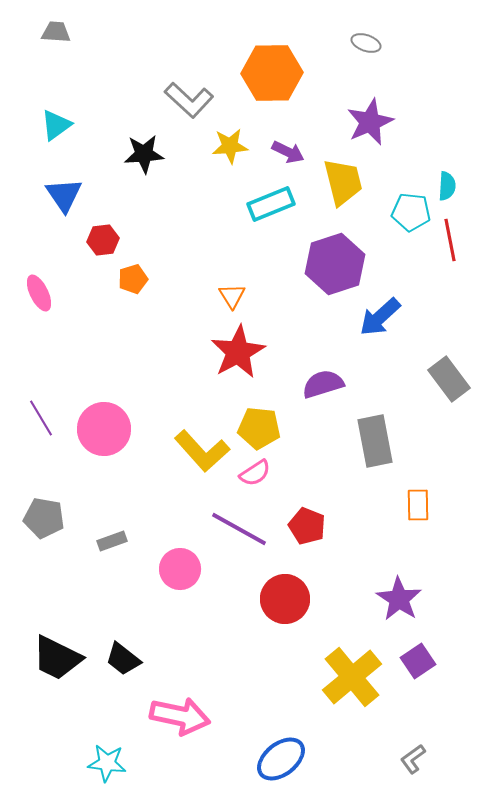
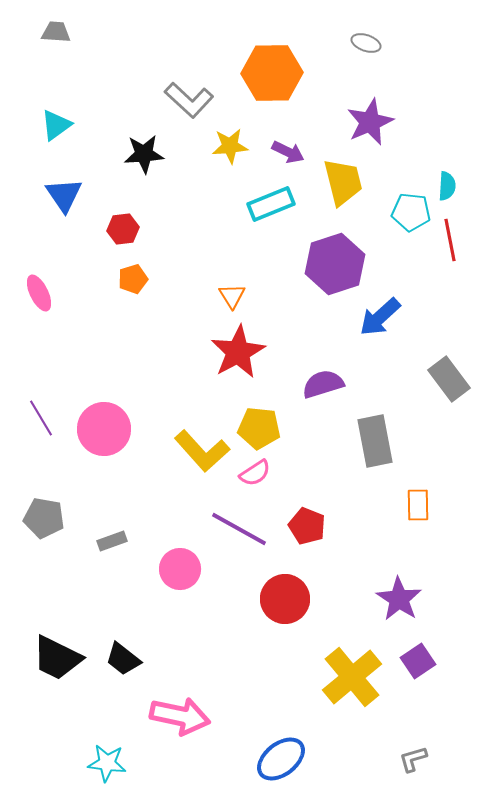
red hexagon at (103, 240): moved 20 px right, 11 px up
gray L-shape at (413, 759): rotated 20 degrees clockwise
